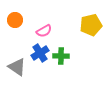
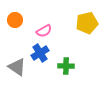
yellow pentagon: moved 4 px left, 2 px up
green cross: moved 5 px right, 10 px down
